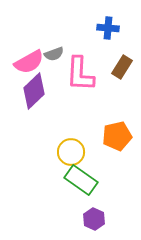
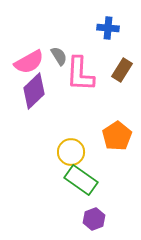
gray semicircle: moved 5 px right, 2 px down; rotated 102 degrees counterclockwise
brown rectangle: moved 3 px down
orange pentagon: rotated 20 degrees counterclockwise
purple hexagon: rotated 15 degrees clockwise
